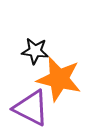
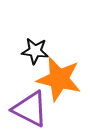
purple triangle: moved 1 px left, 1 px down
